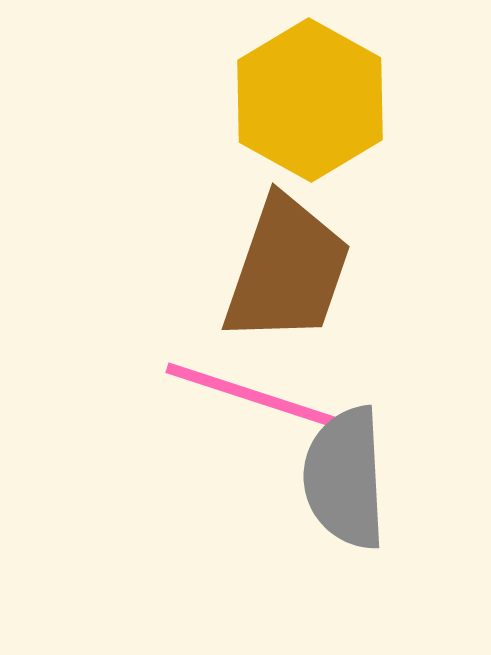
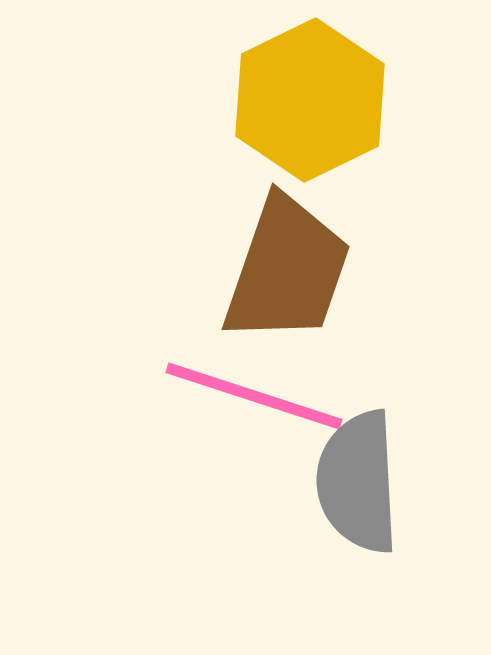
yellow hexagon: rotated 5 degrees clockwise
gray semicircle: moved 13 px right, 4 px down
